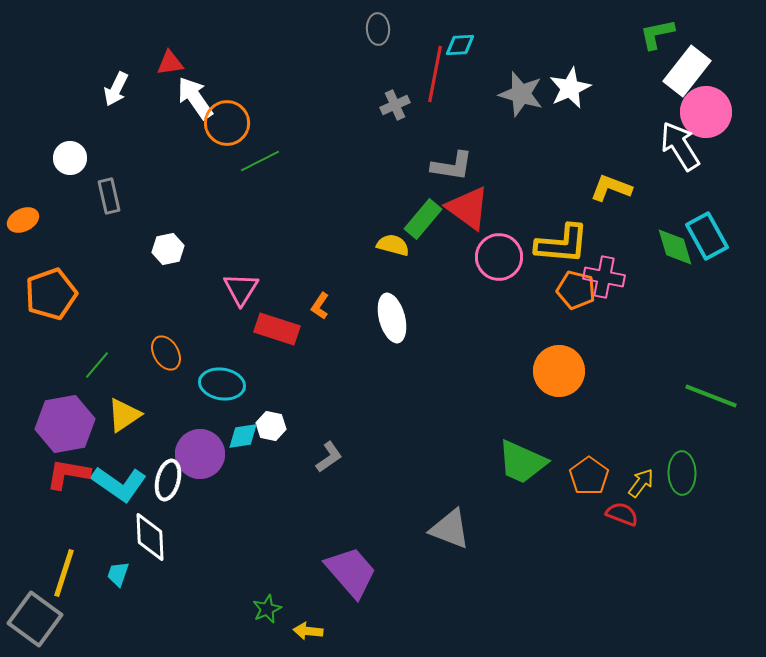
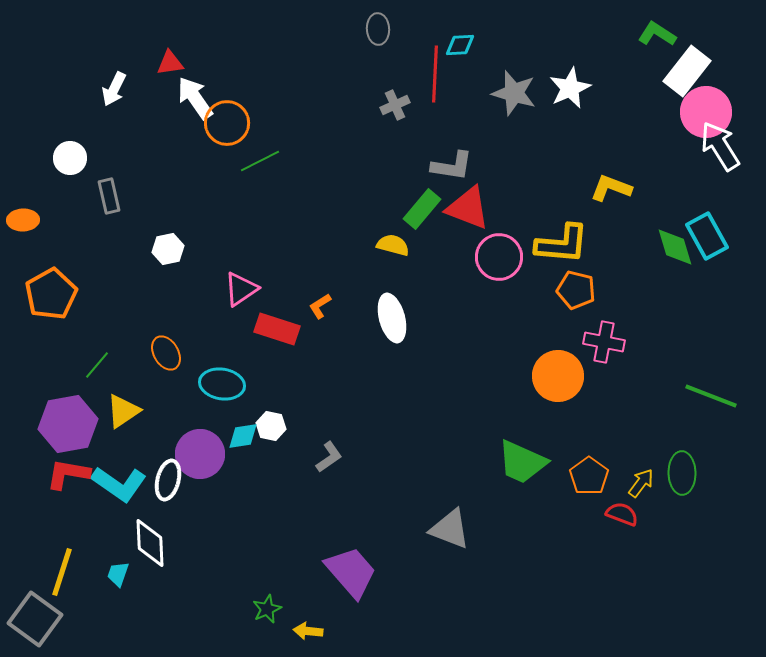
green L-shape at (657, 34): rotated 45 degrees clockwise
red line at (435, 74): rotated 8 degrees counterclockwise
white arrow at (116, 89): moved 2 px left
gray star at (521, 94): moved 7 px left, 1 px up
white arrow at (680, 146): moved 40 px right
red triangle at (468, 208): rotated 15 degrees counterclockwise
green rectangle at (423, 219): moved 1 px left, 10 px up
orange ellipse at (23, 220): rotated 24 degrees clockwise
pink cross at (604, 277): moved 65 px down
pink triangle at (241, 289): rotated 24 degrees clockwise
orange pentagon at (51, 294): rotated 9 degrees counterclockwise
orange L-shape at (320, 306): rotated 24 degrees clockwise
orange circle at (559, 371): moved 1 px left, 5 px down
yellow triangle at (124, 415): moved 1 px left, 4 px up
purple hexagon at (65, 424): moved 3 px right
white diamond at (150, 537): moved 6 px down
yellow line at (64, 573): moved 2 px left, 1 px up
